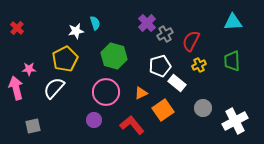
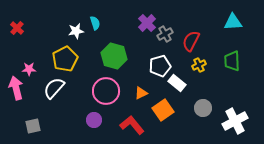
pink circle: moved 1 px up
